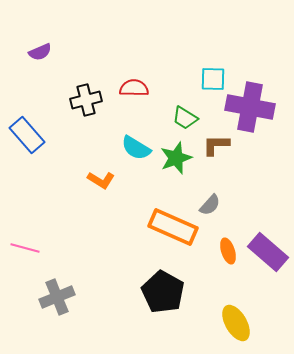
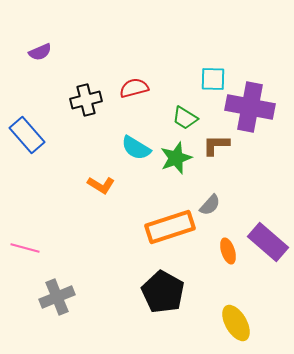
red semicircle: rotated 16 degrees counterclockwise
orange L-shape: moved 5 px down
orange rectangle: moved 3 px left; rotated 42 degrees counterclockwise
purple rectangle: moved 10 px up
